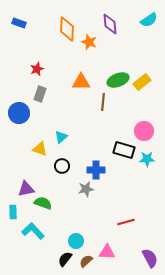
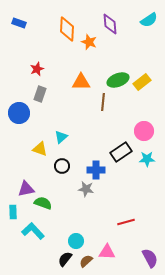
black rectangle: moved 3 px left, 2 px down; rotated 50 degrees counterclockwise
gray star: rotated 21 degrees clockwise
